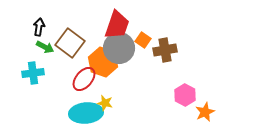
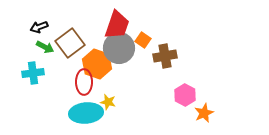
black arrow: rotated 120 degrees counterclockwise
brown square: rotated 16 degrees clockwise
brown cross: moved 6 px down
orange hexagon: moved 6 px left, 2 px down
red ellipse: moved 3 px down; rotated 40 degrees counterclockwise
yellow star: moved 3 px right, 1 px up
orange star: moved 1 px left, 1 px down
